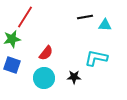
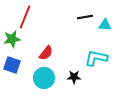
red line: rotated 10 degrees counterclockwise
